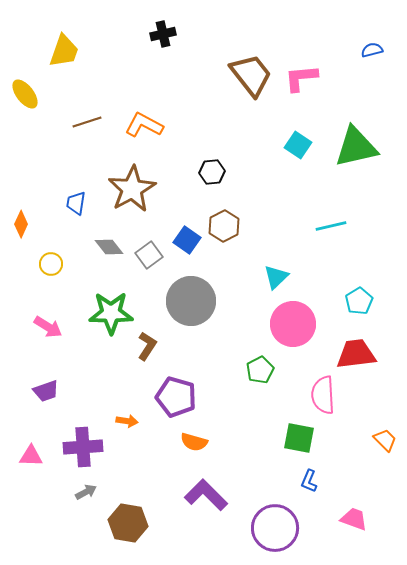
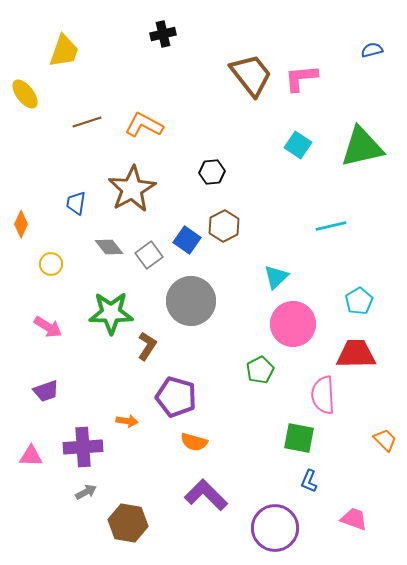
green triangle at (356, 147): moved 6 px right
red trapezoid at (356, 354): rotated 6 degrees clockwise
